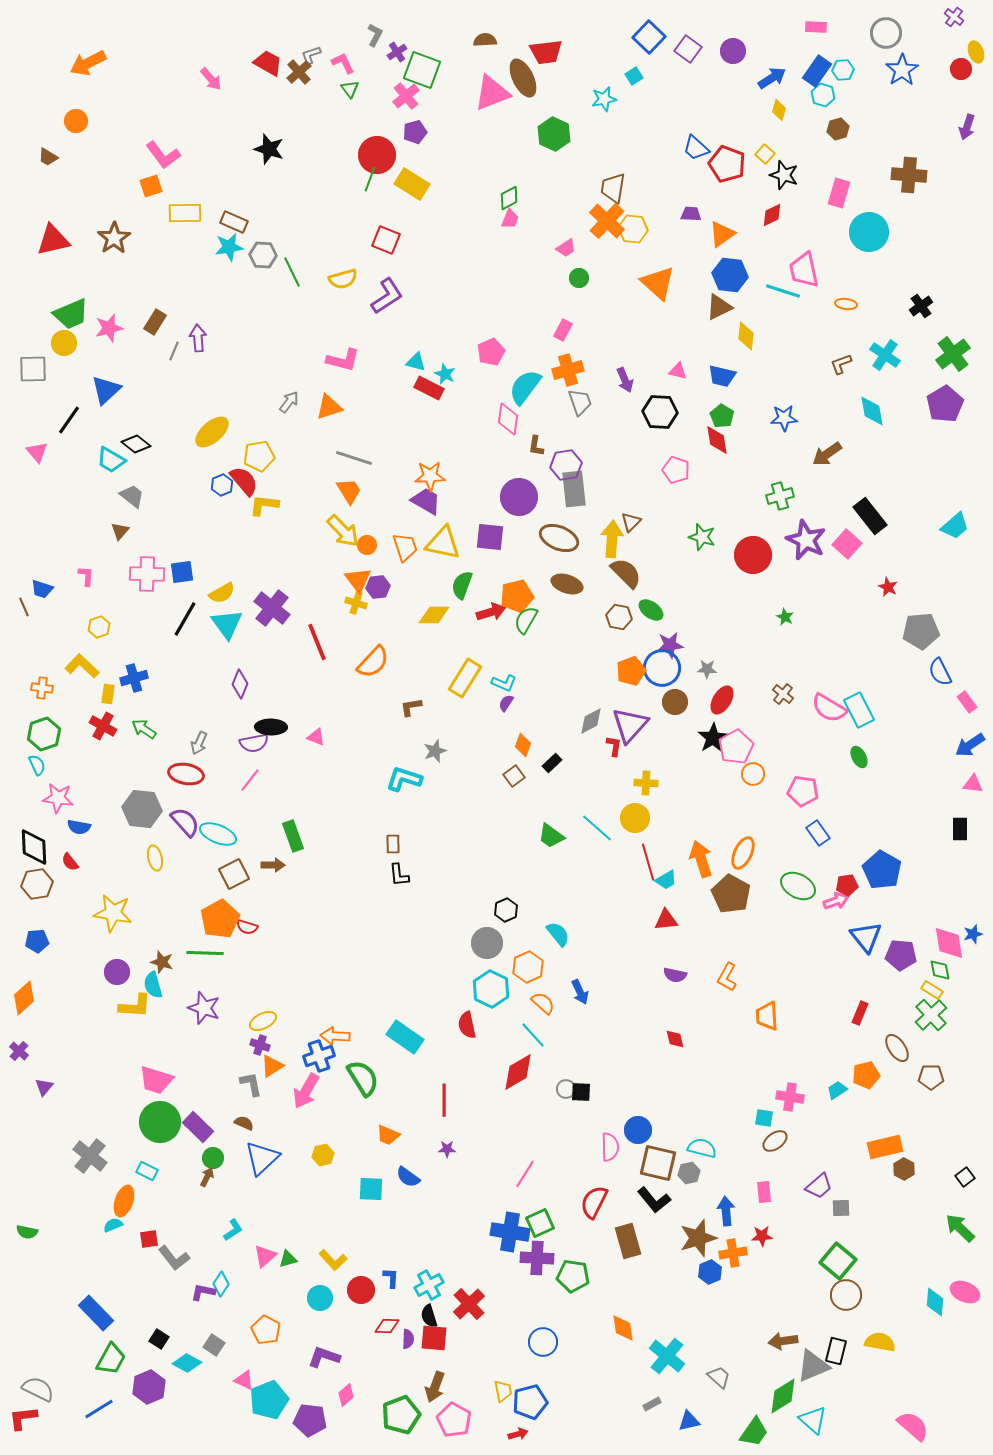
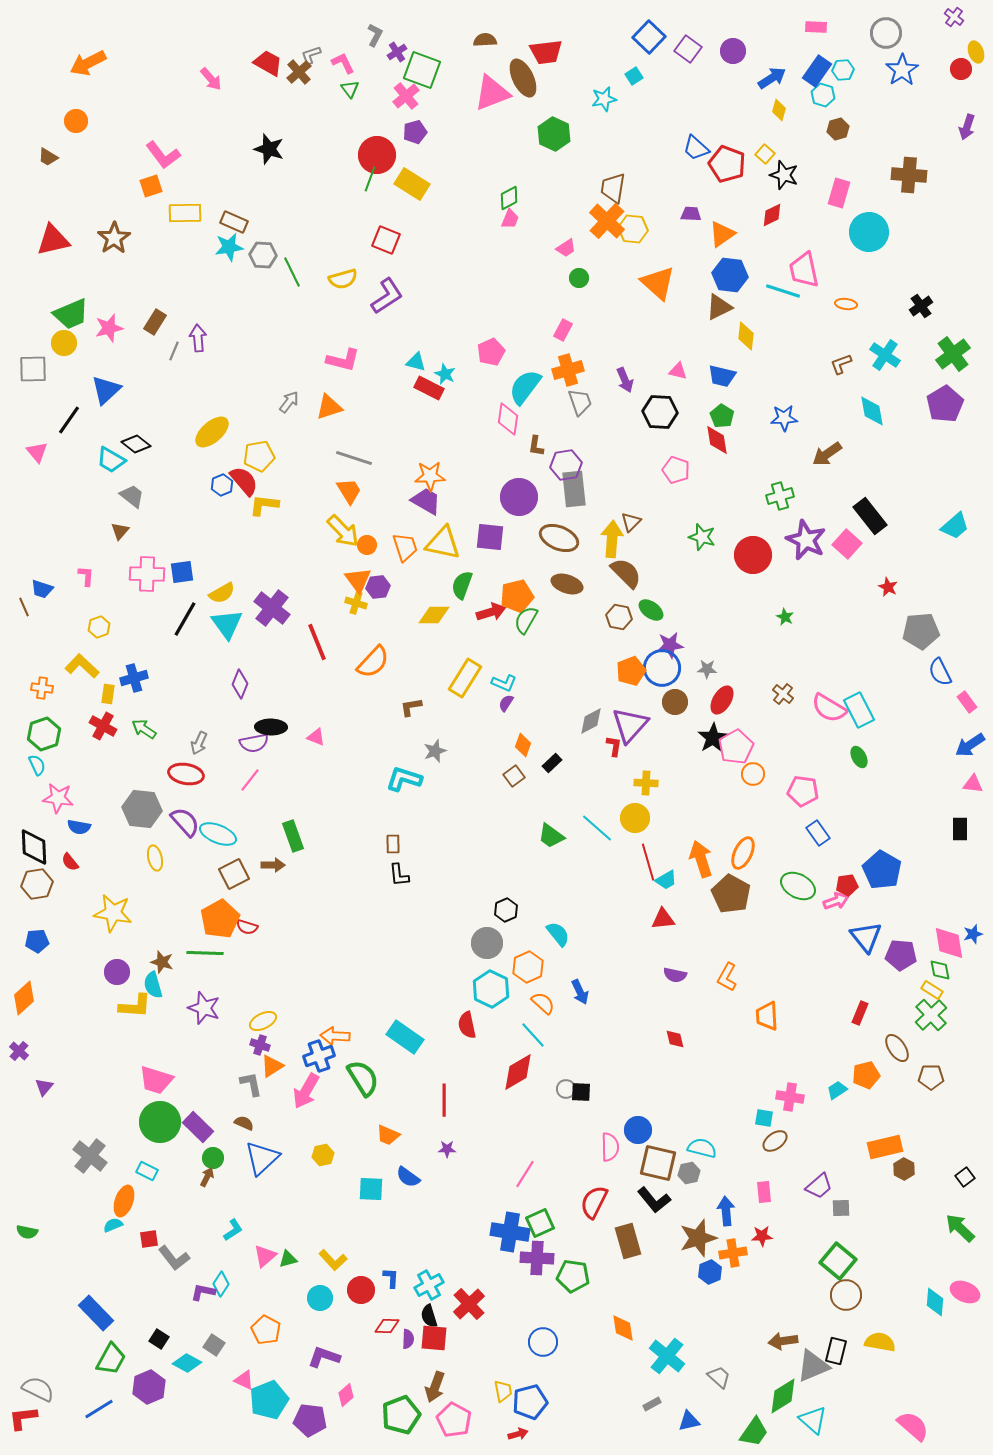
red triangle at (666, 920): moved 3 px left, 1 px up
